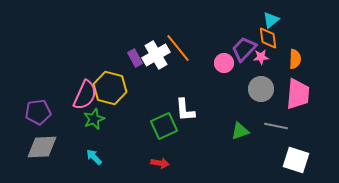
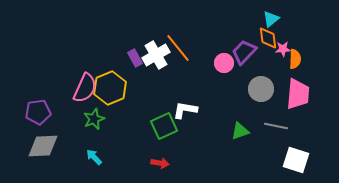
cyan triangle: moved 1 px up
purple trapezoid: moved 3 px down
pink star: moved 22 px right, 8 px up
yellow hexagon: rotated 24 degrees clockwise
pink semicircle: moved 7 px up
white L-shape: rotated 105 degrees clockwise
gray diamond: moved 1 px right, 1 px up
